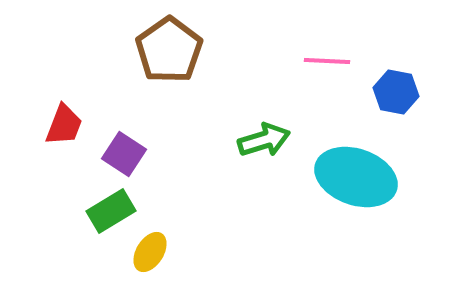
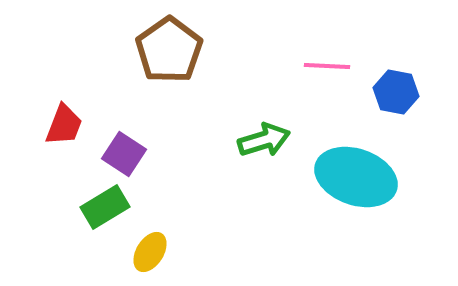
pink line: moved 5 px down
green rectangle: moved 6 px left, 4 px up
